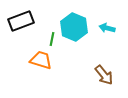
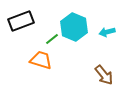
cyan arrow: moved 4 px down; rotated 28 degrees counterclockwise
green line: rotated 40 degrees clockwise
